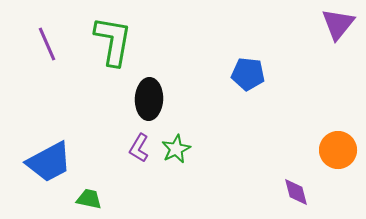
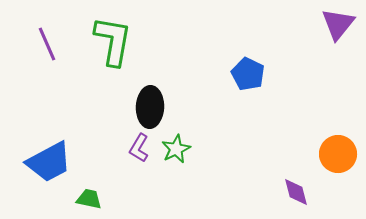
blue pentagon: rotated 20 degrees clockwise
black ellipse: moved 1 px right, 8 px down
orange circle: moved 4 px down
